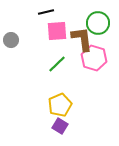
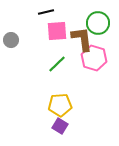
yellow pentagon: rotated 20 degrees clockwise
